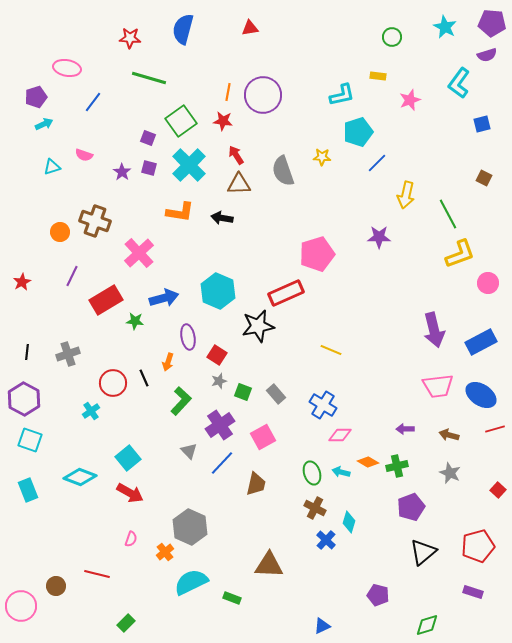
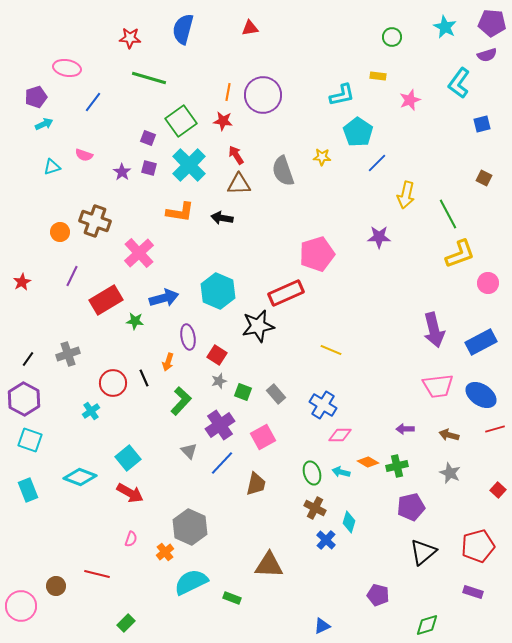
cyan pentagon at (358, 132): rotated 20 degrees counterclockwise
black line at (27, 352): moved 1 px right, 7 px down; rotated 28 degrees clockwise
purple pentagon at (411, 507): rotated 8 degrees clockwise
